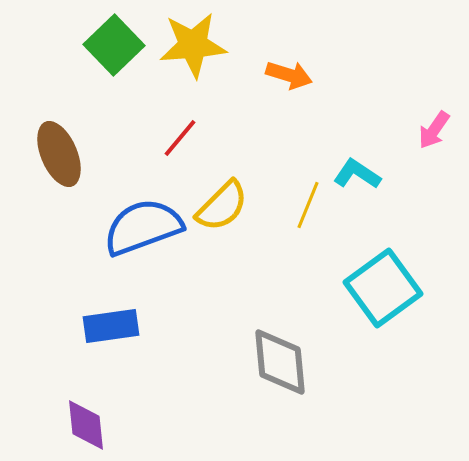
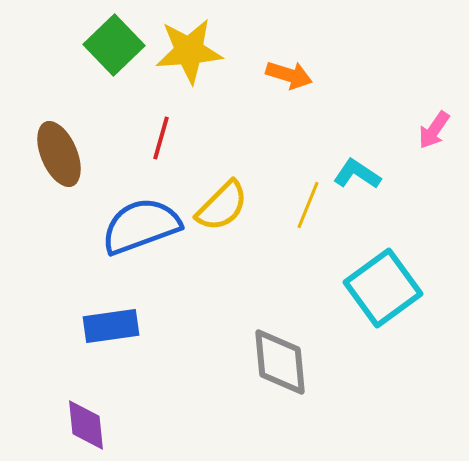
yellow star: moved 4 px left, 6 px down
red line: moved 19 px left; rotated 24 degrees counterclockwise
blue semicircle: moved 2 px left, 1 px up
